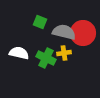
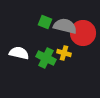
green square: moved 5 px right
gray semicircle: moved 1 px right, 6 px up
yellow cross: rotated 24 degrees clockwise
